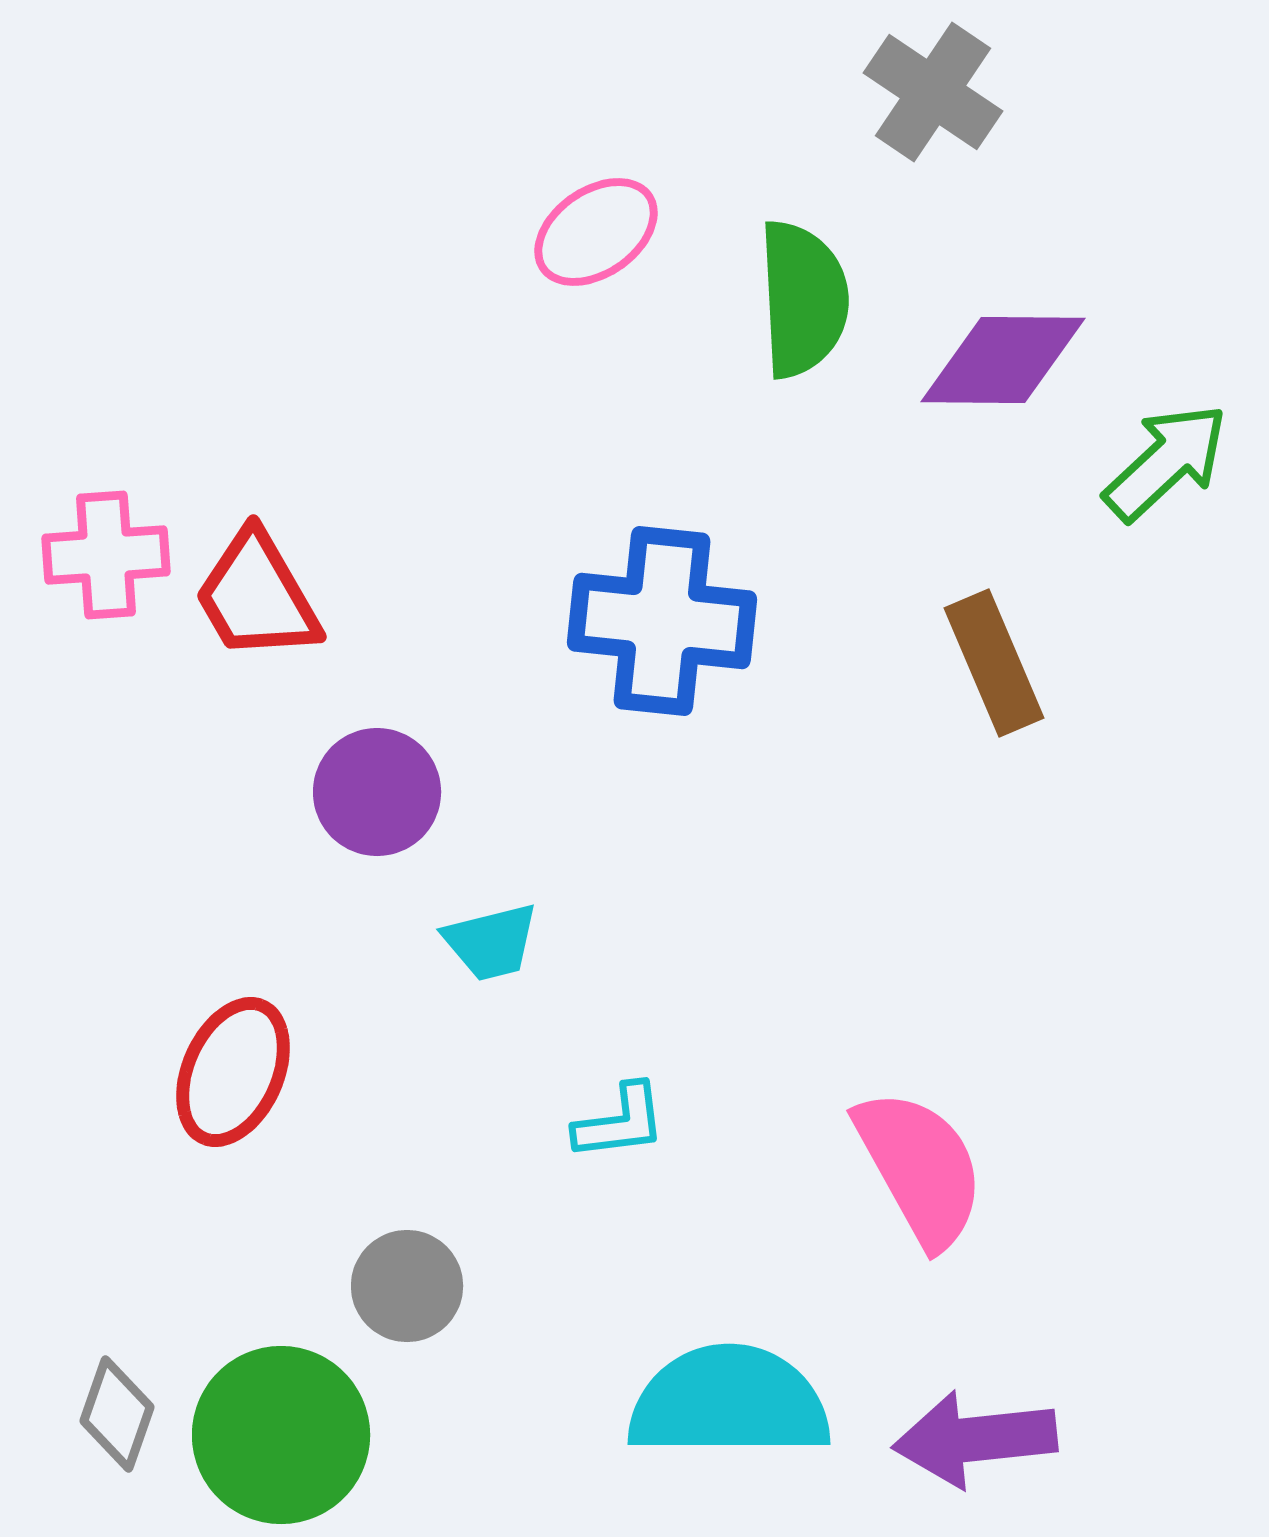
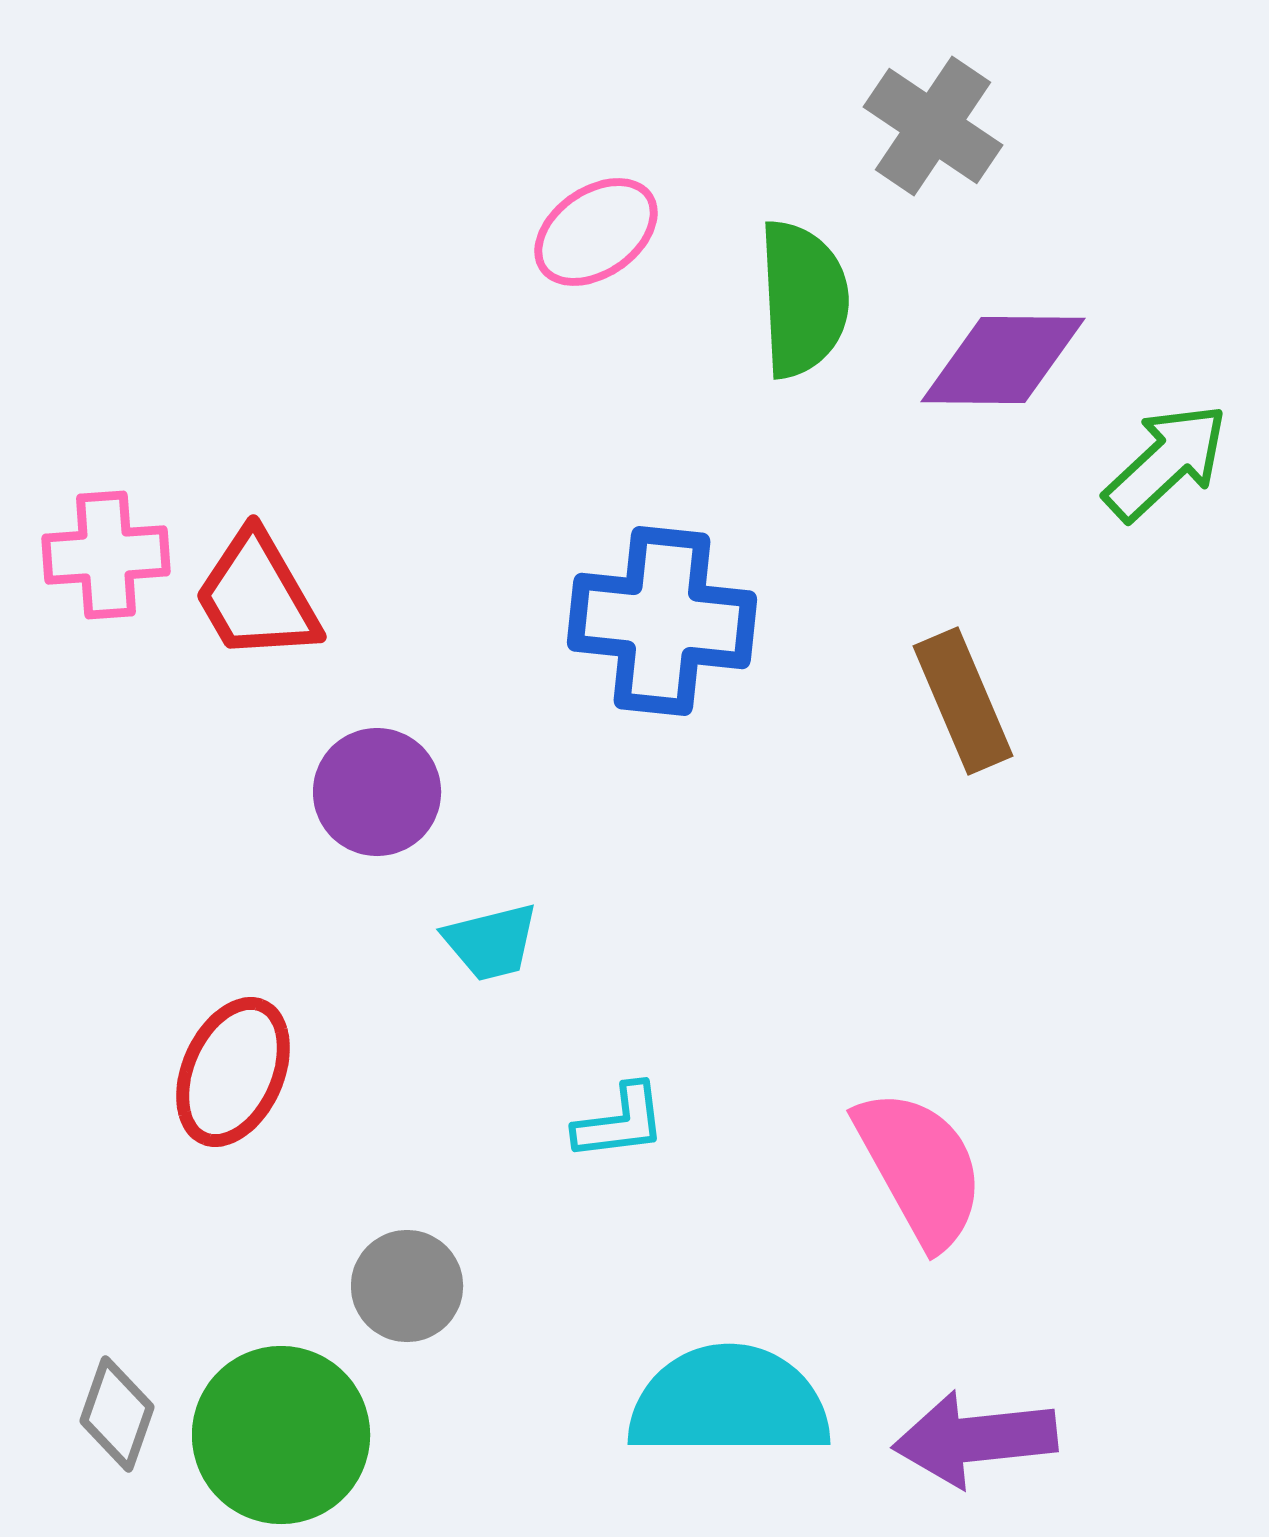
gray cross: moved 34 px down
brown rectangle: moved 31 px left, 38 px down
